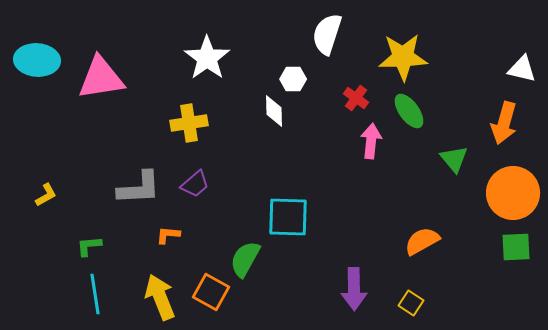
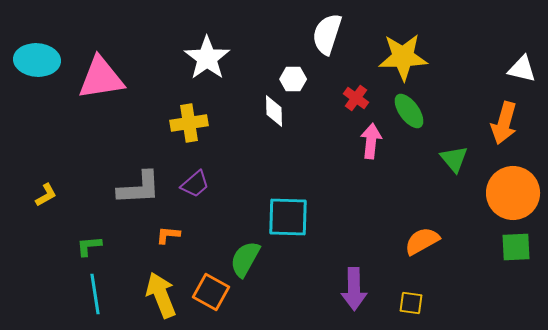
yellow arrow: moved 1 px right, 2 px up
yellow square: rotated 25 degrees counterclockwise
